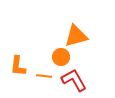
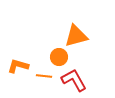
orange circle: moved 2 px left
orange L-shape: rotated 100 degrees clockwise
